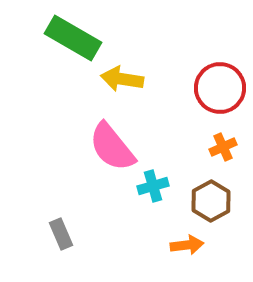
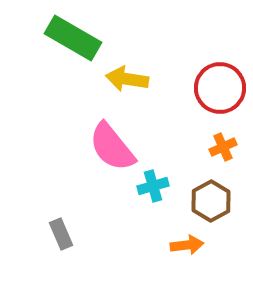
yellow arrow: moved 5 px right
